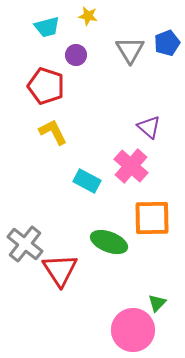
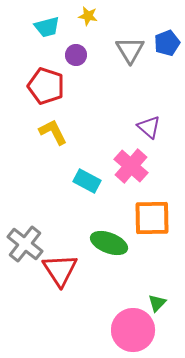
green ellipse: moved 1 px down
